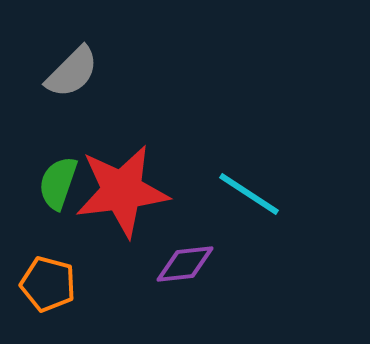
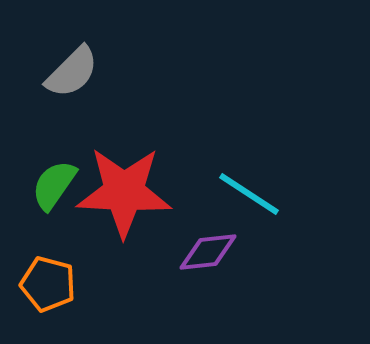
green semicircle: moved 4 px left, 2 px down; rotated 16 degrees clockwise
red star: moved 2 px right, 1 px down; rotated 10 degrees clockwise
purple diamond: moved 23 px right, 12 px up
